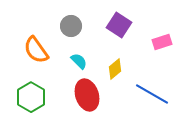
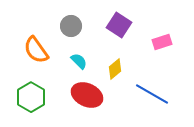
red ellipse: rotated 48 degrees counterclockwise
